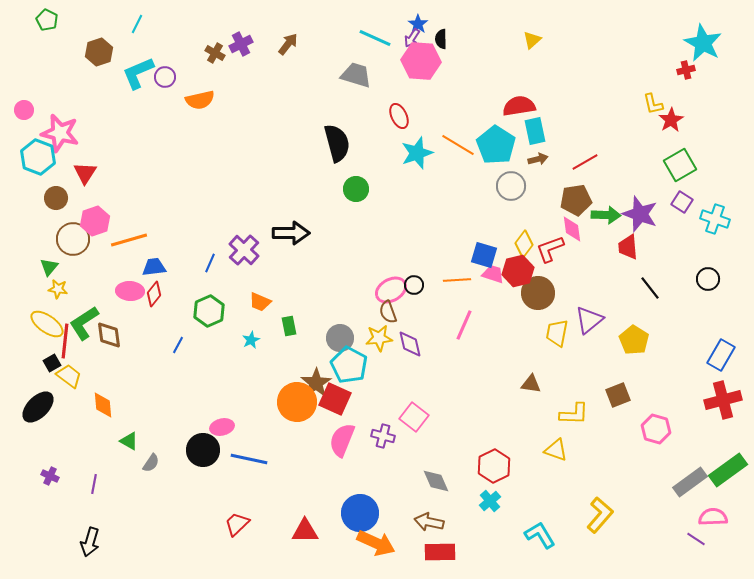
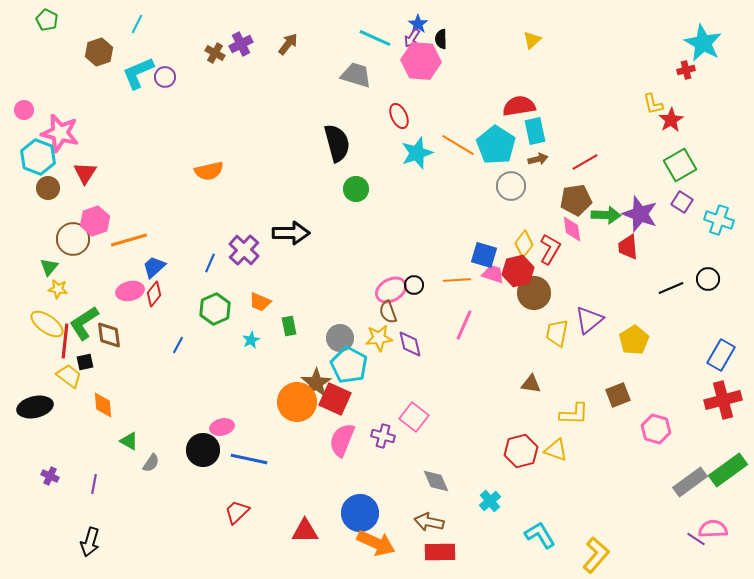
orange semicircle at (200, 100): moved 9 px right, 71 px down
brown circle at (56, 198): moved 8 px left, 10 px up
cyan cross at (715, 219): moved 4 px right, 1 px down
red L-shape at (550, 249): rotated 140 degrees clockwise
blue trapezoid at (154, 267): rotated 35 degrees counterclockwise
black line at (650, 288): moved 21 px right; rotated 75 degrees counterclockwise
pink ellipse at (130, 291): rotated 16 degrees counterclockwise
brown circle at (538, 293): moved 4 px left
green hexagon at (209, 311): moved 6 px right, 2 px up
yellow pentagon at (634, 340): rotated 8 degrees clockwise
black square at (52, 363): moved 33 px right, 1 px up; rotated 18 degrees clockwise
black ellipse at (38, 407): moved 3 px left; rotated 32 degrees clockwise
red hexagon at (494, 466): moved 27 px right, 15 px up; rotated 12 degrees clockwise
yellow L-shape at (600, 515): moved 4 px left, 40 px down
pink semicircle at (713, 517): moved 12 px down
red trapezoid at (237, 524): moved 12 px up
